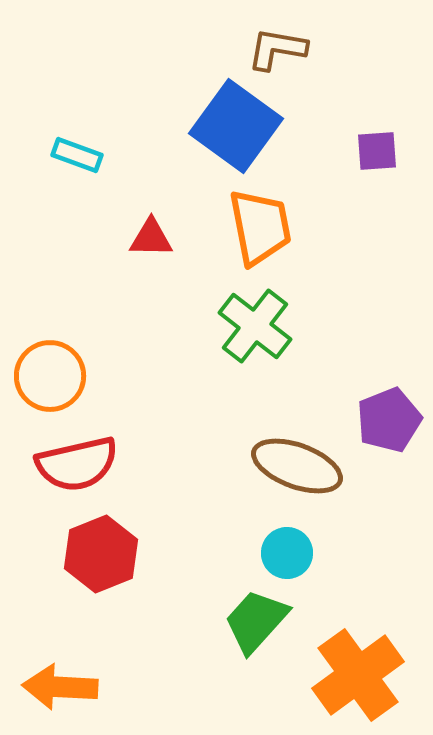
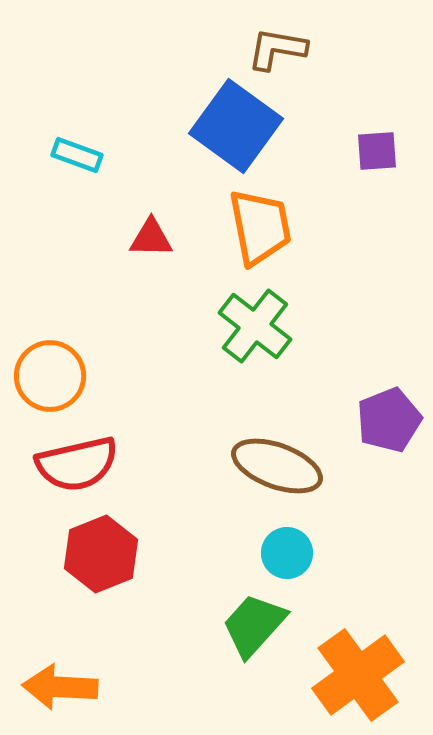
brown ellipse: moved 20 px left
green trapezoid: moved 2 px left, 4 px down
